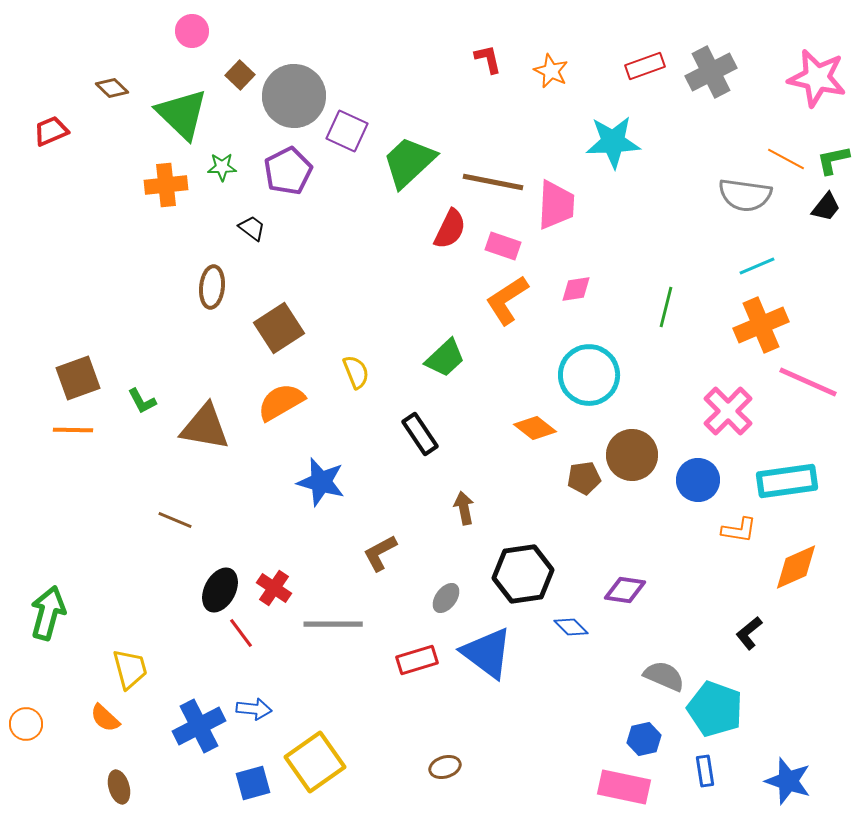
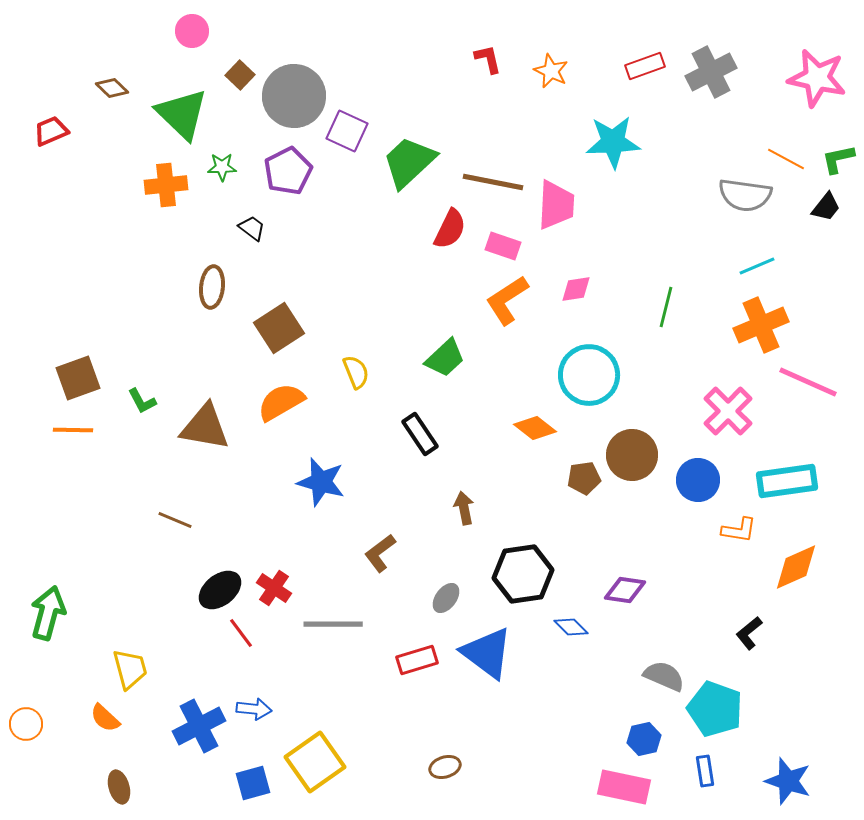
green L-shape at (833, 160): moved 5 px right, 1 px up
brown L-shape at (380, 553): rotated 9 degrees counterclockwise
black ellipse at (220, 590): rotated 24 degrees clockwise
